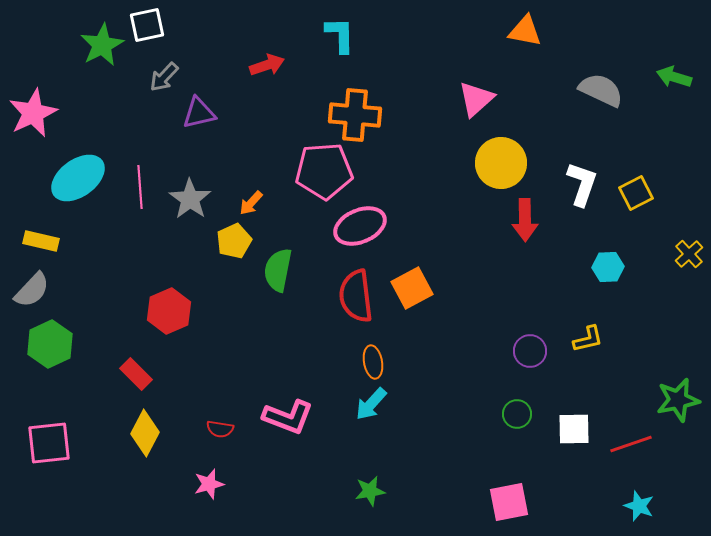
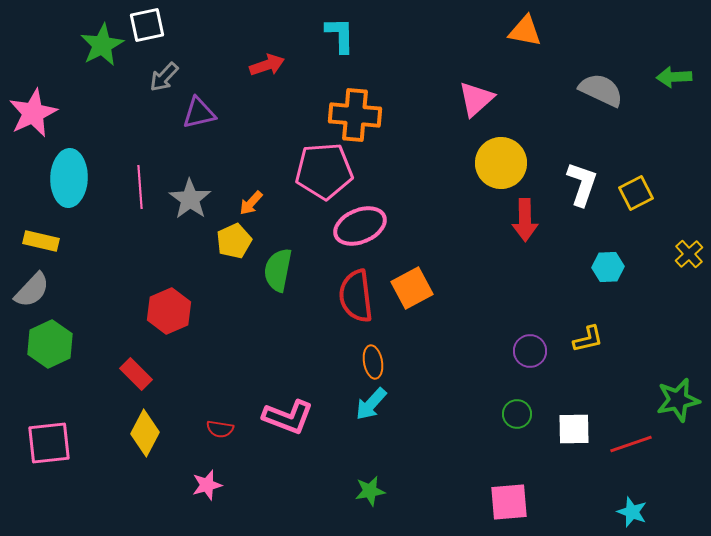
green arrow at (674, 77): rotated 20 degrees counterclockwise
cyan ellipse at (78, 178): moved 9 px left; rotated 52 degrees counterclockwise
pink star at (209, 484): moved 2 px left, 1 px down
pink square at (509, 502): rotated 6 degrees clockwise
cyan star at (639, 506): moved 7 px left, 6 px down
